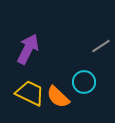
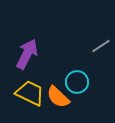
purple arrow: moved 1 px left, 5 px down
cyan circle: moved 7 px left
